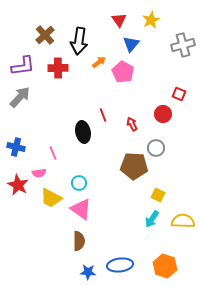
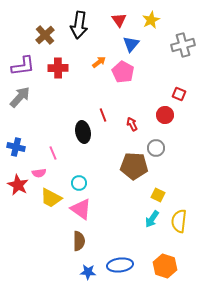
black arrow: moved 16 px up
red circle: moved 2 px right, 1 px down
yellow semicircle: moved 4 px left; rotated 85 degrees counterclockwise
